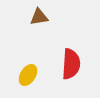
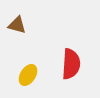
brown triangle: moved 22 px left, 8 px down; rotated 24 degrees clockwise
